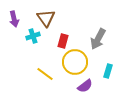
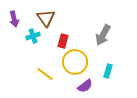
gray arrow: moved 5 px right, 4 px up
